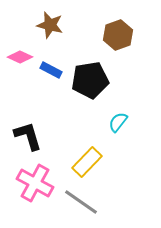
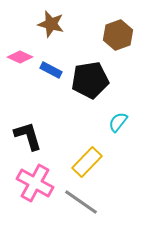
brown star: moved 1 px right, 1 px up
